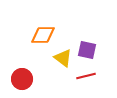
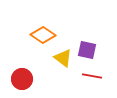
orange diamond: rotated 35 degrees clockwise
red line: moved 6 px right; rotated 24 degrees clockwise
